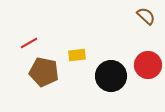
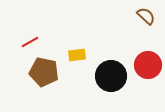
red line: moved 1 px right, 1 px up
